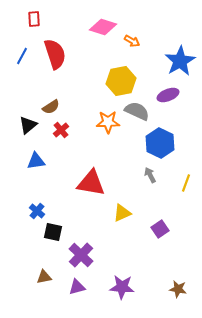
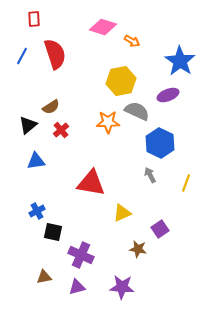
blue star: rotated 8 degrees counterclockwise
blue cross: rotated 21 degrees clockwise
purple cross: rotated 20 degrees counterclockwise
brown star: moved 40 px left, 40 px up
